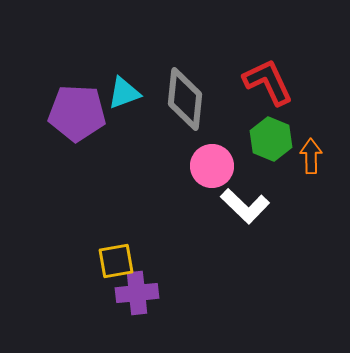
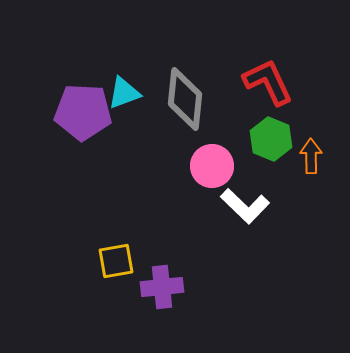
purple pentagon: moved 6 px right, 1 px up
purple cross: moved 25 px right, 6 px up
